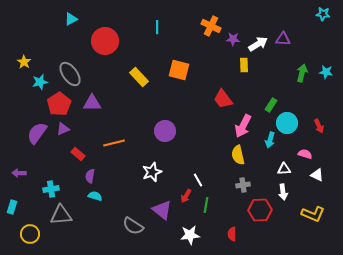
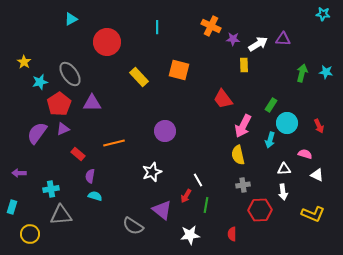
red circle at (105, 41): moved 2 px right, 1 px down
